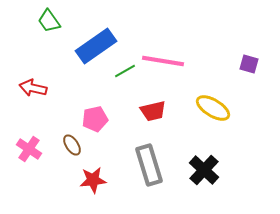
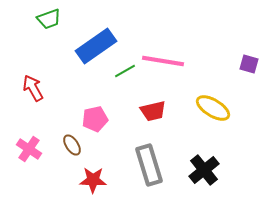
green trapezoid: moved 2 px up; rotated 75 degrees counterclockwise
red arrow: rotated 48 degrees clockwise
black cross: rotated 8 degrees clockwise
red star: rotated 8 degrees clockwise
